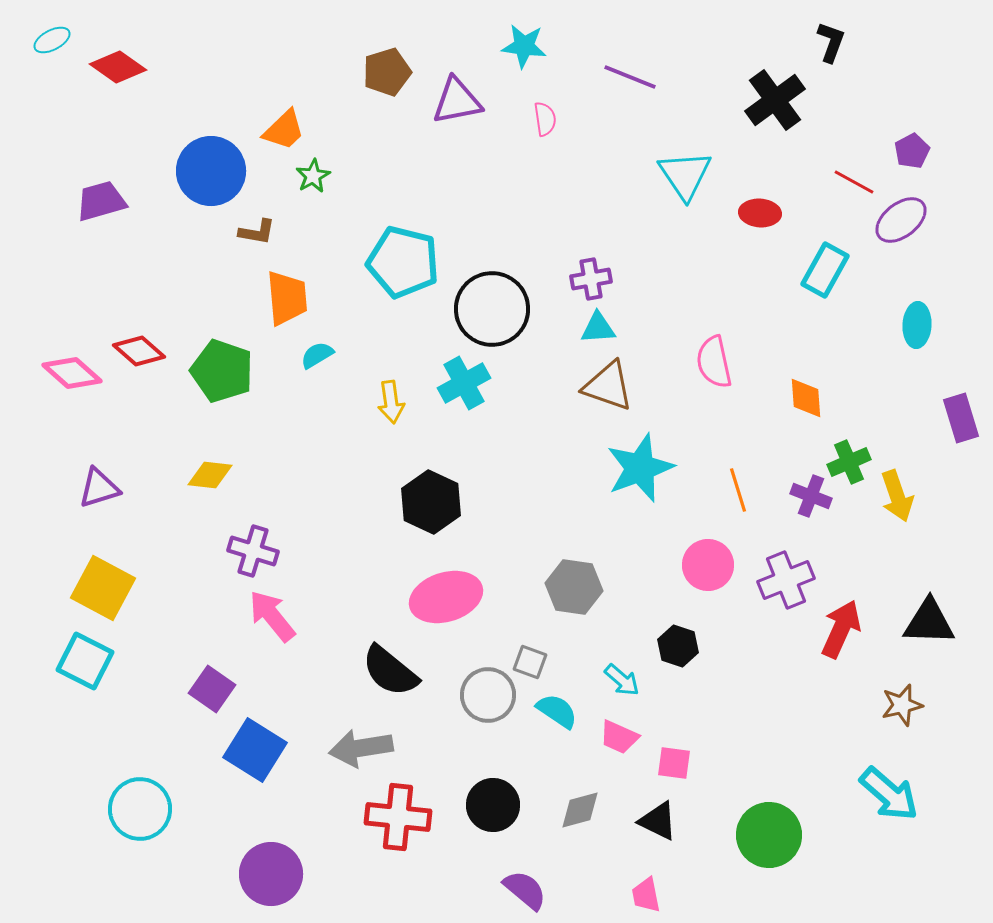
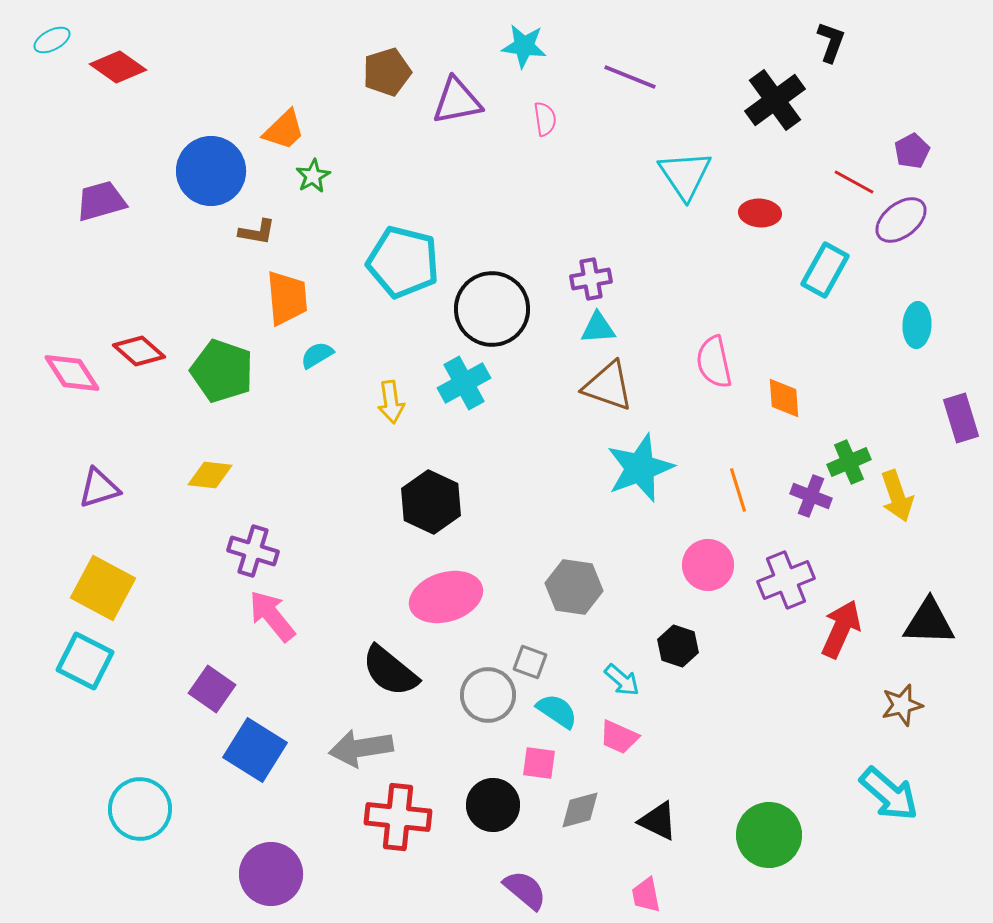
pink diamond at (72, 373): rotated 16 degrees clockwise
orange diamond at (806, 398): moved 22 px left
pink square at (674, 763): moved 135 px left
